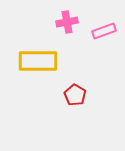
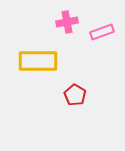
pink rectangle: moved 2 px left, 1 px down
